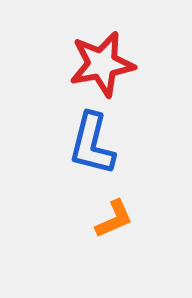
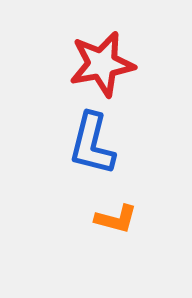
orange L-shape: moved 2 px right; rotated 39 degrees clockwise
